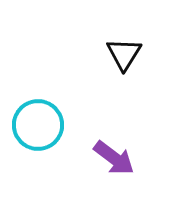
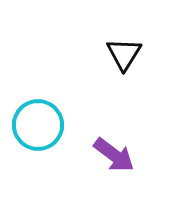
purple arrow: moved 3 px up
